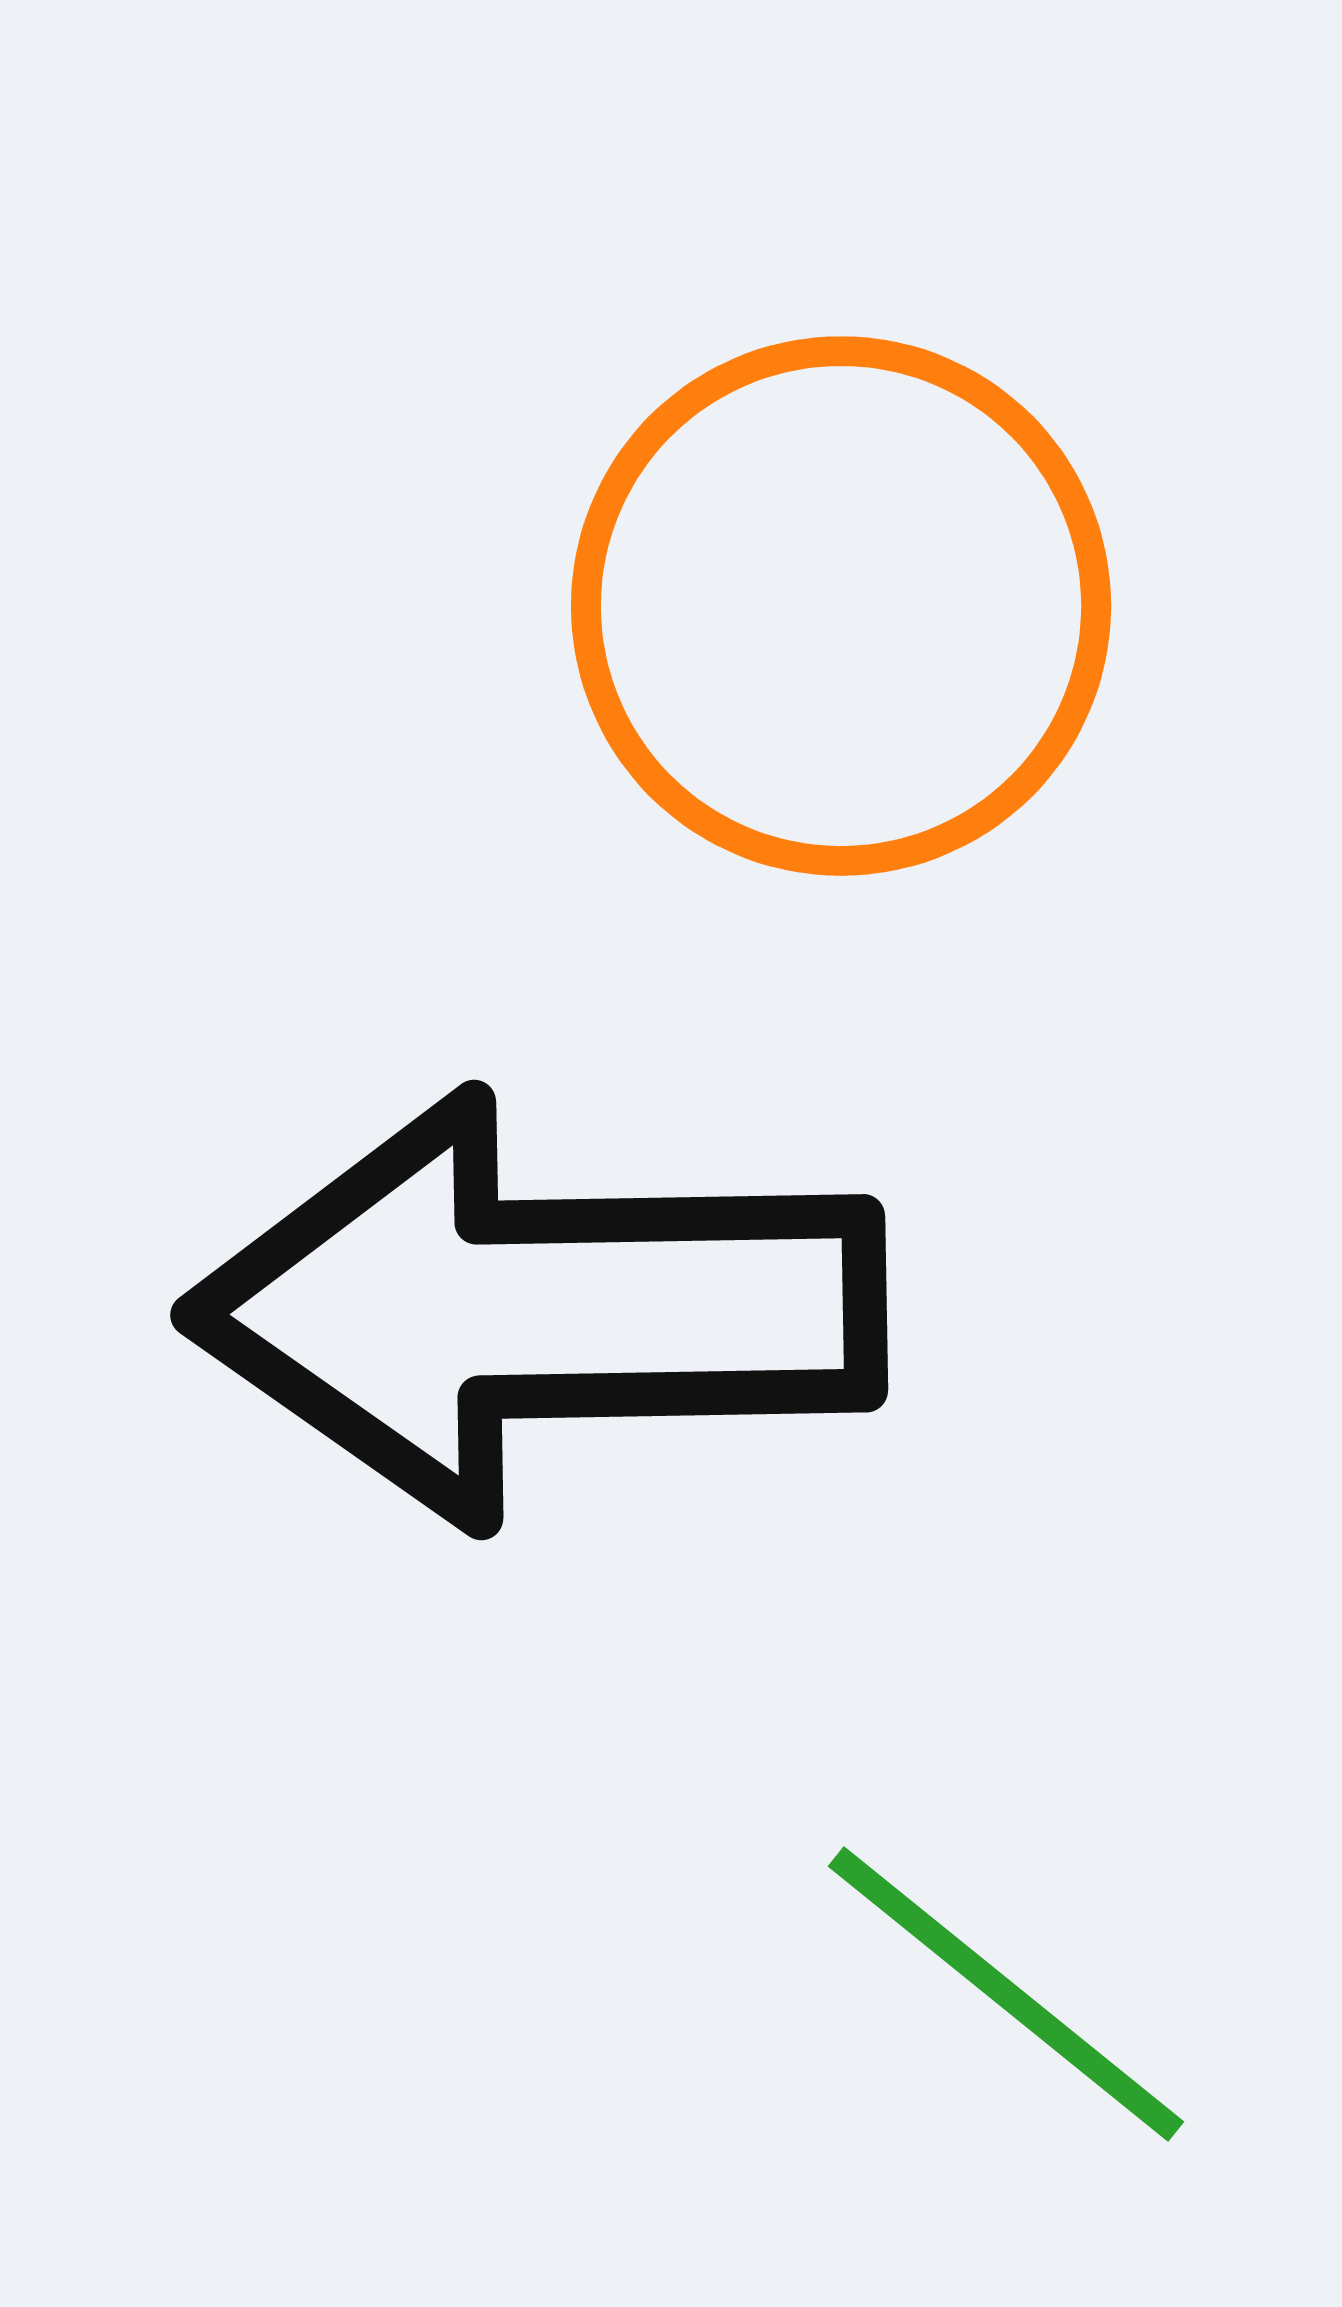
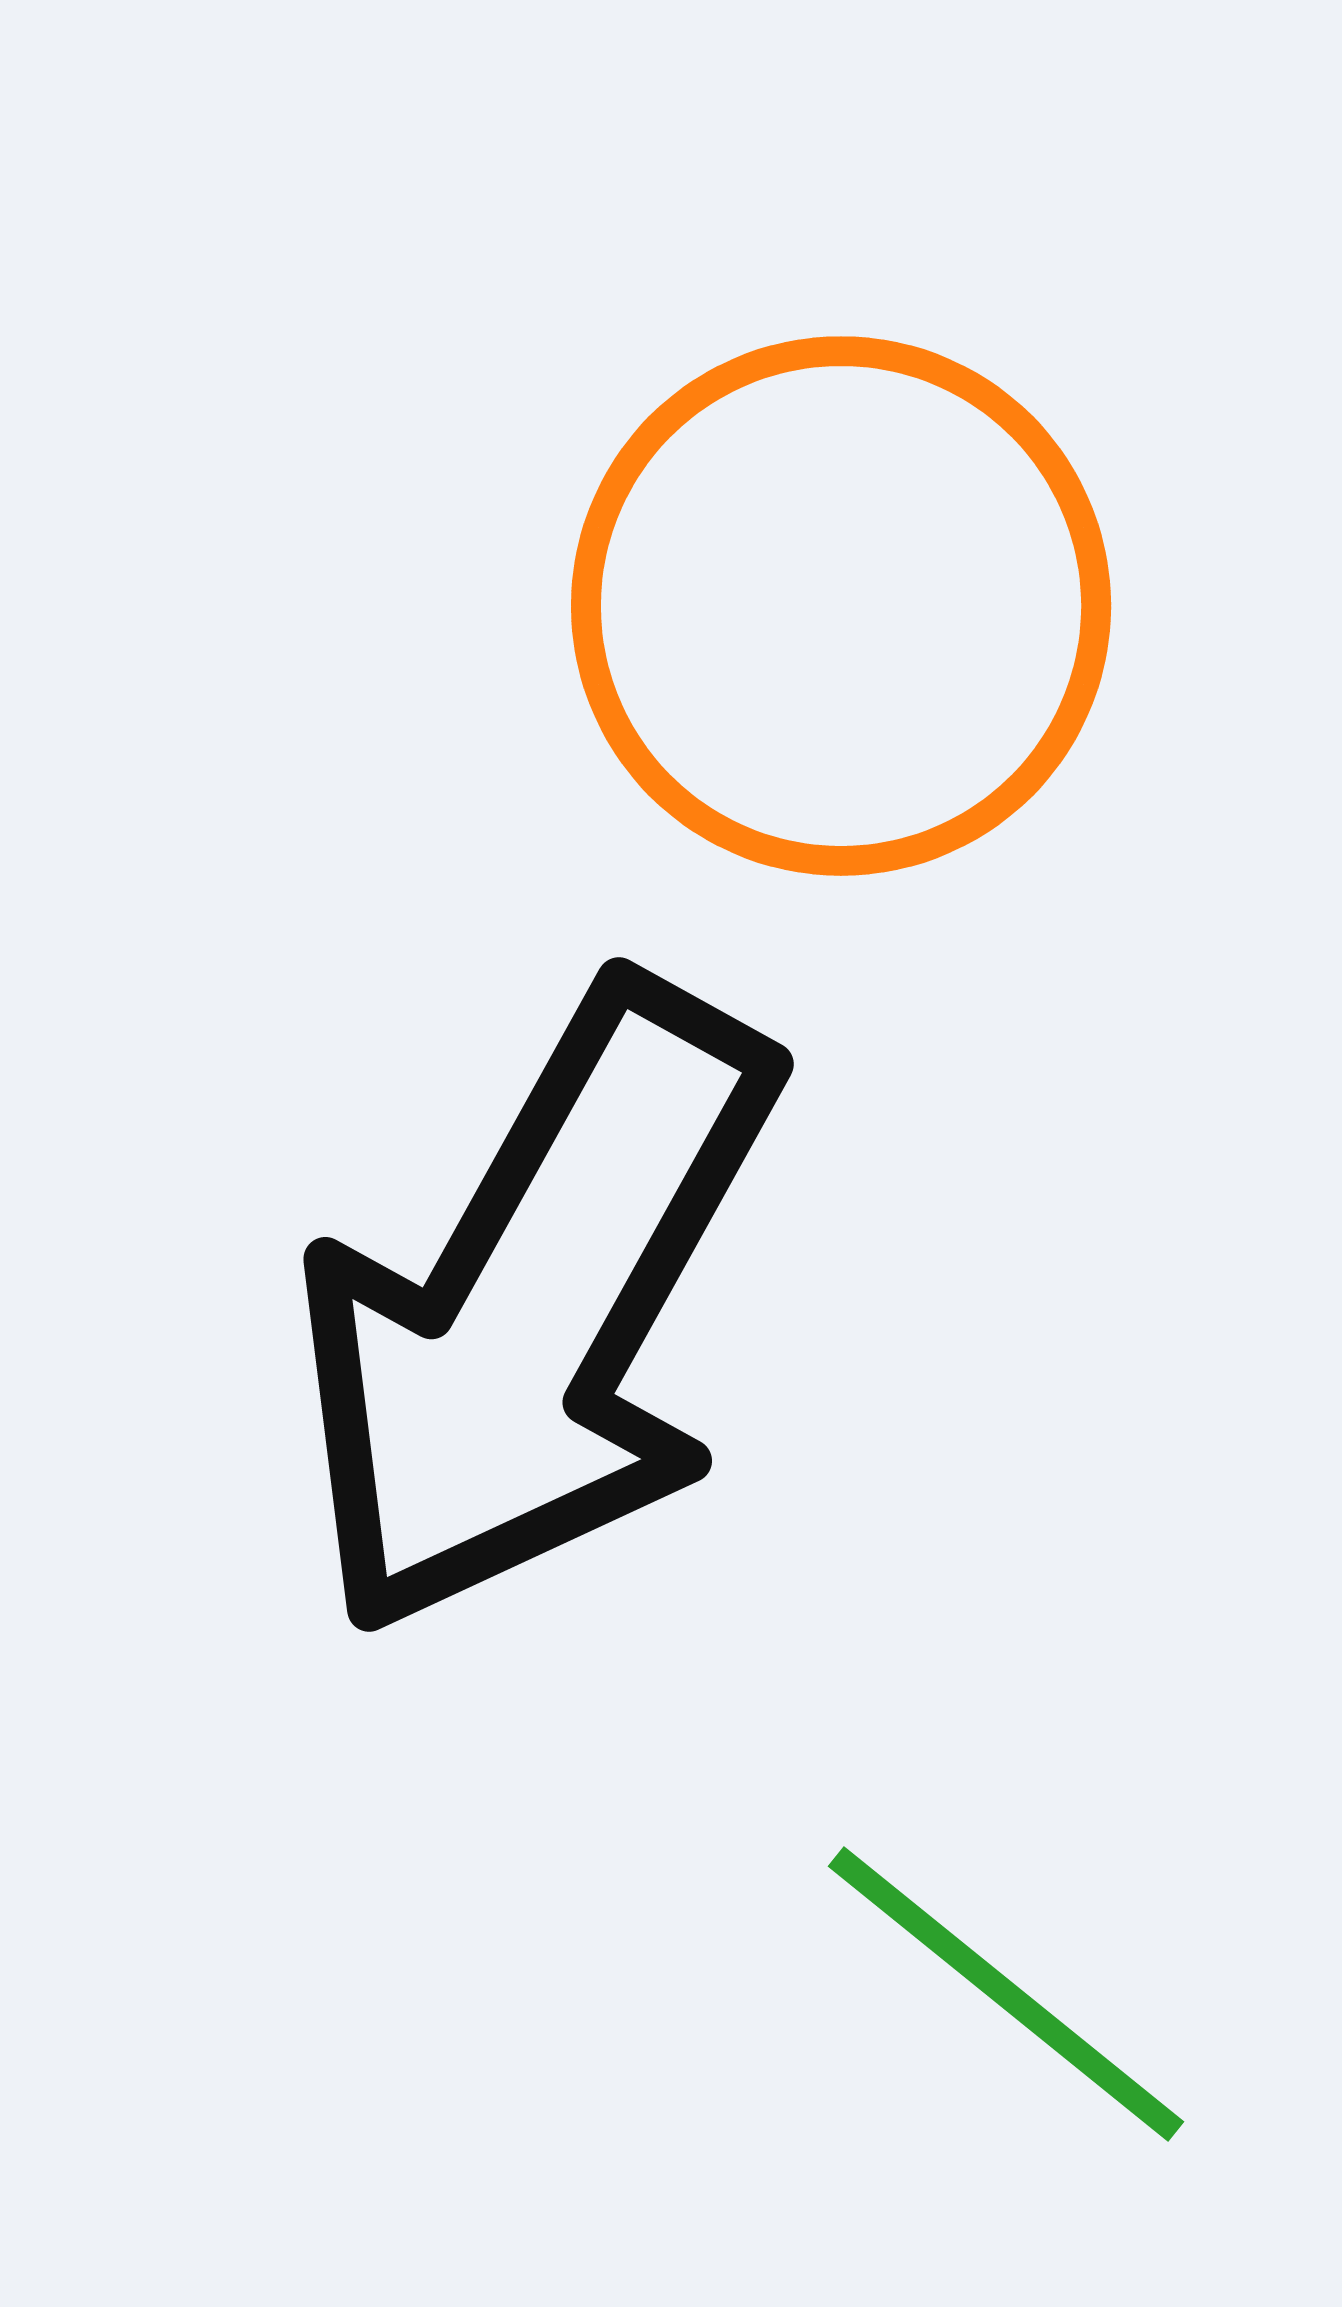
black arrow: rotated 60 degrees counterclockwise
